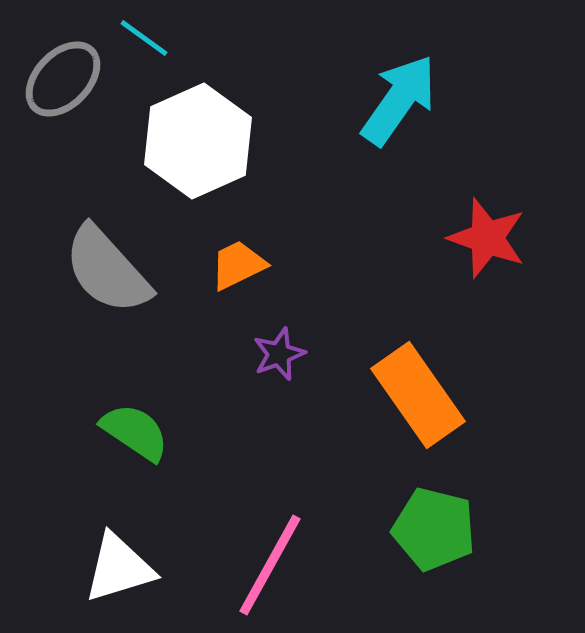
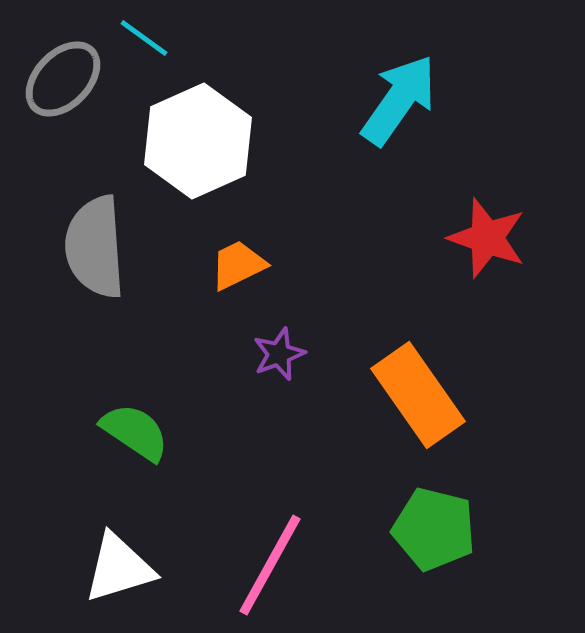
gray semicircle: moved 12 px left, 23 px up; rotated 38 degrees clockwise
